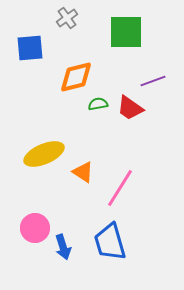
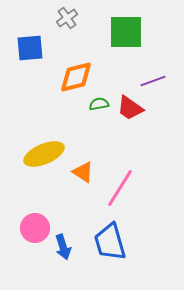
green semicircle: moved 1 px right
